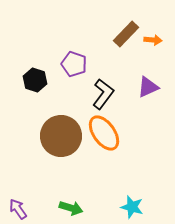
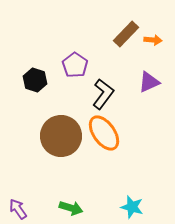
purple pentagon: moved 1 px right, 1 px down; rotated 15 degrees clockwise
purple triangle: moved 1 px right, 5 px up
